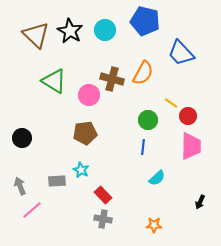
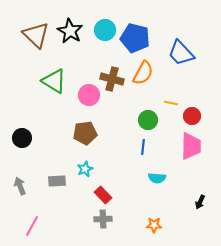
blue pentagon: moved 10 px left, 17 px down
yellow line: rotated 24 degrees counterclockwise
red circle: moved 4 px right
cyan star: moved 4 px right, 1 px up; rotated 21 degrees clockwise
cyan semicircle: rotated 48 degrees clockwise
pink line: moved 16 px down; rotated 20 degrees counterclockwise
gray cross: rotated 12 degrees counterclockwise
